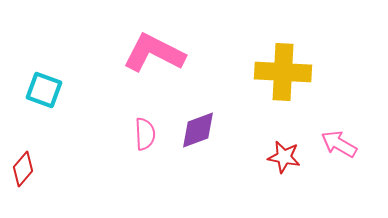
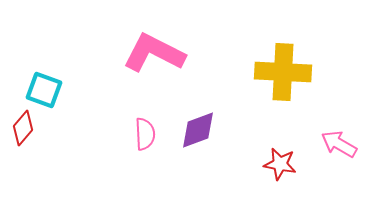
red star: moved 4 px left, 7 px down
red diamond: moved 41 px up
